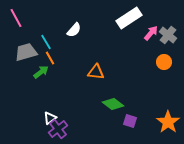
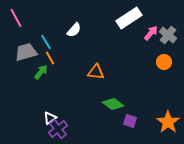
green arrow: rotated 14 degrees counterclockwise
